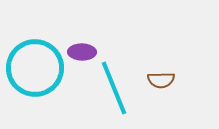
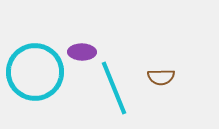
cyan circle: moved 4 px down
brown semicircle: moved 3 px up
